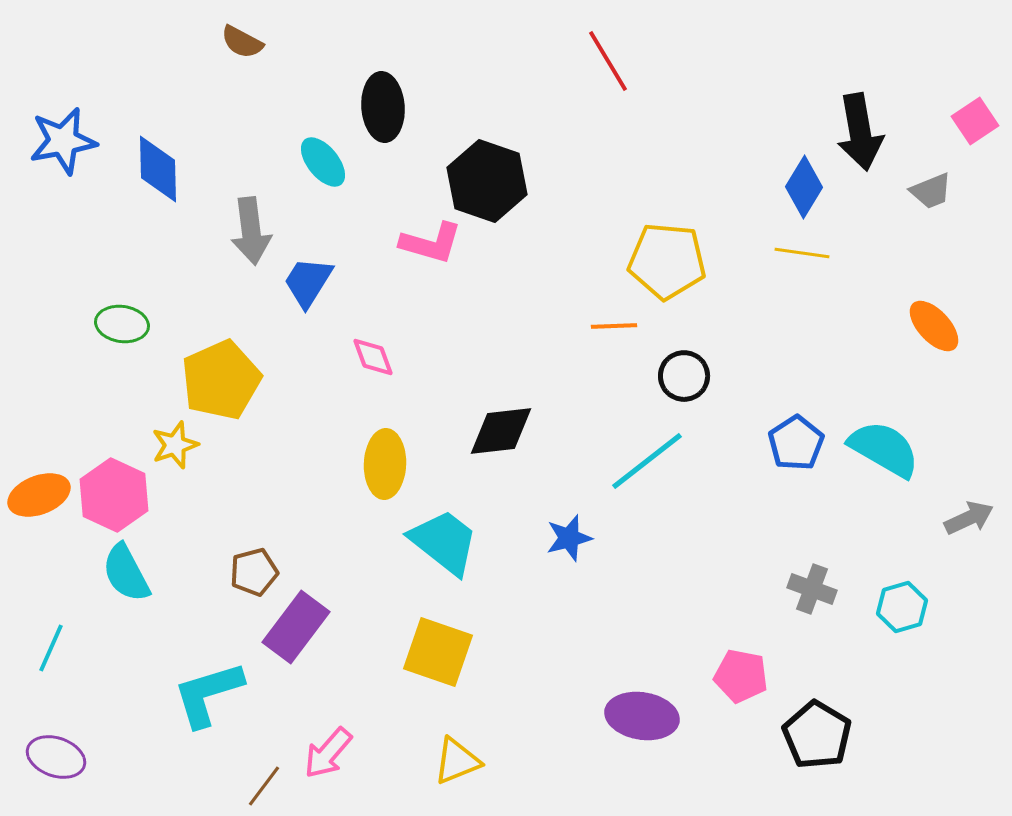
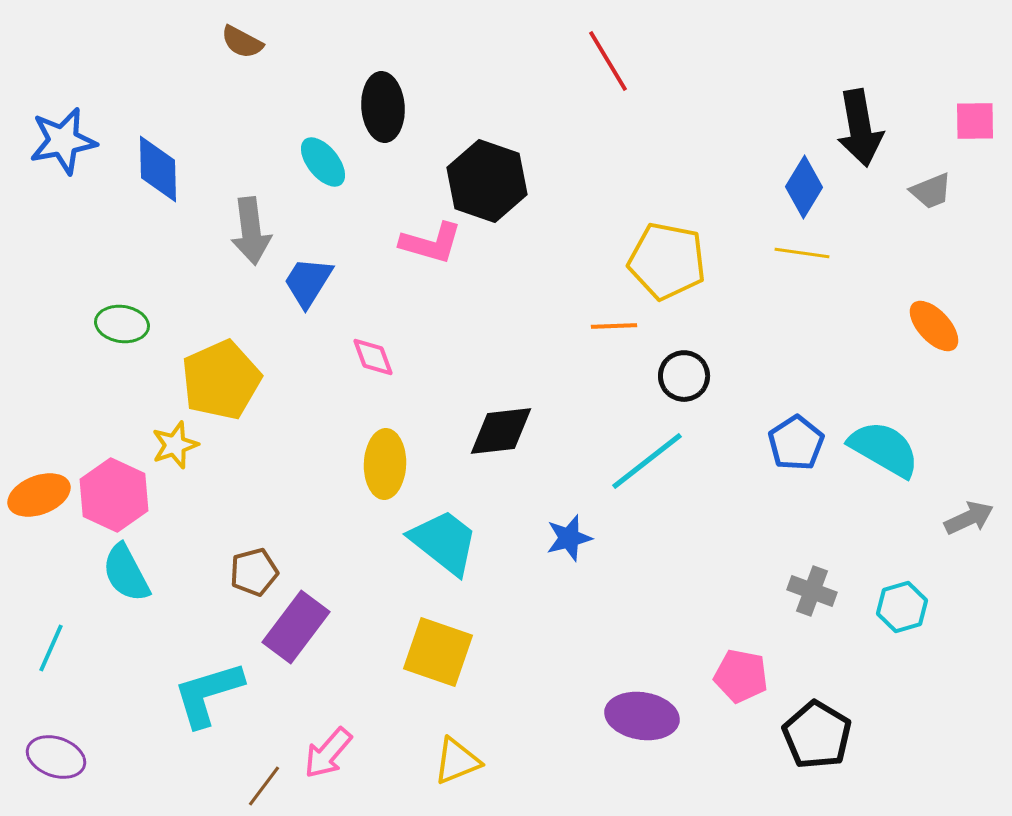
pink square at (975, 121): rotated 33 degrees clockwise
black arrow at (860, 132): moved 4 px up
yellow pentagon at (667, 261): rotated 6 degrees clockwise
gray cross at (812, 589): moved 2 px down
